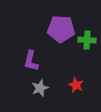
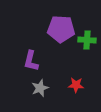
red star: rotated 21 degrees counterclockwise
